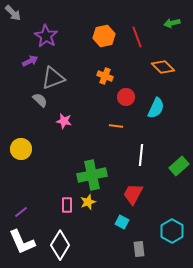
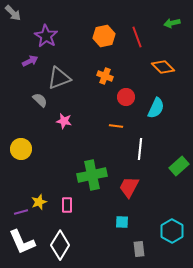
gray triangle: moved 6 px right
white line: moved 1 px left, 6 px up
red trapezoid: moved 4 px left, 7 px up
yellow star: moved 49 px left
purple line: rotated 24 degrees clockwise
cyan square: rotated 24 degrees counterclockwise
